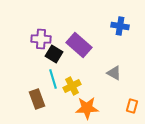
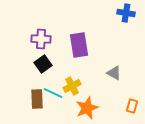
blue cross: moved 6 px right, 13 px up
purple rectangle: rotated 40 degrees clockwise
black square: moved 11 px left, 10 px down; rotated 24 degrees clockwise
cyan line: moved 14 px down; rotated 48 degrees counterclockwise
brown rectangle: rotated 18 degrees clockwise
orange star: rotated 20 degrees counterclockwise
